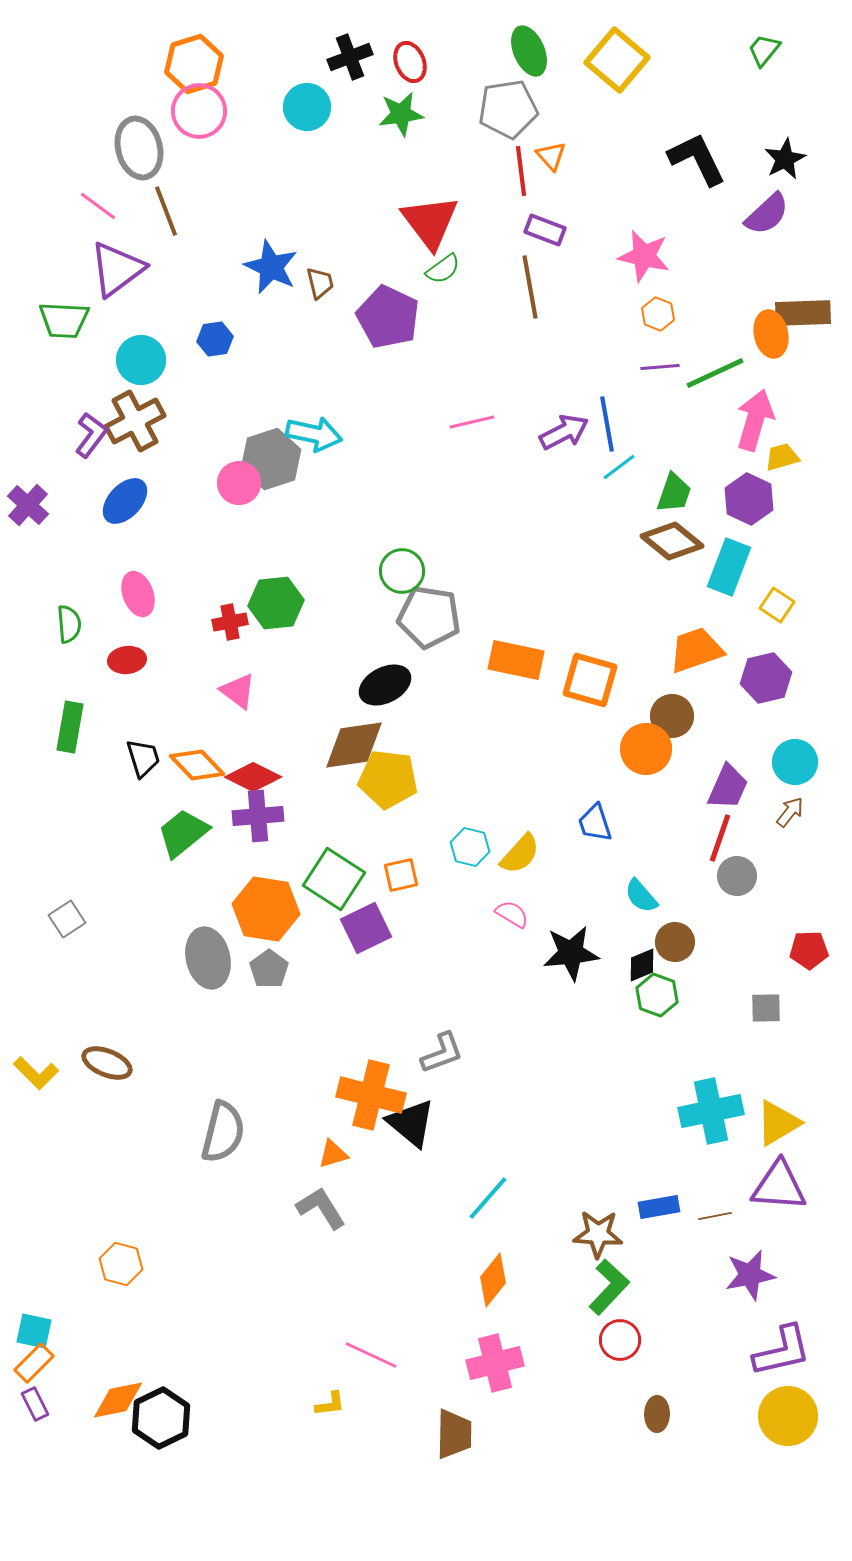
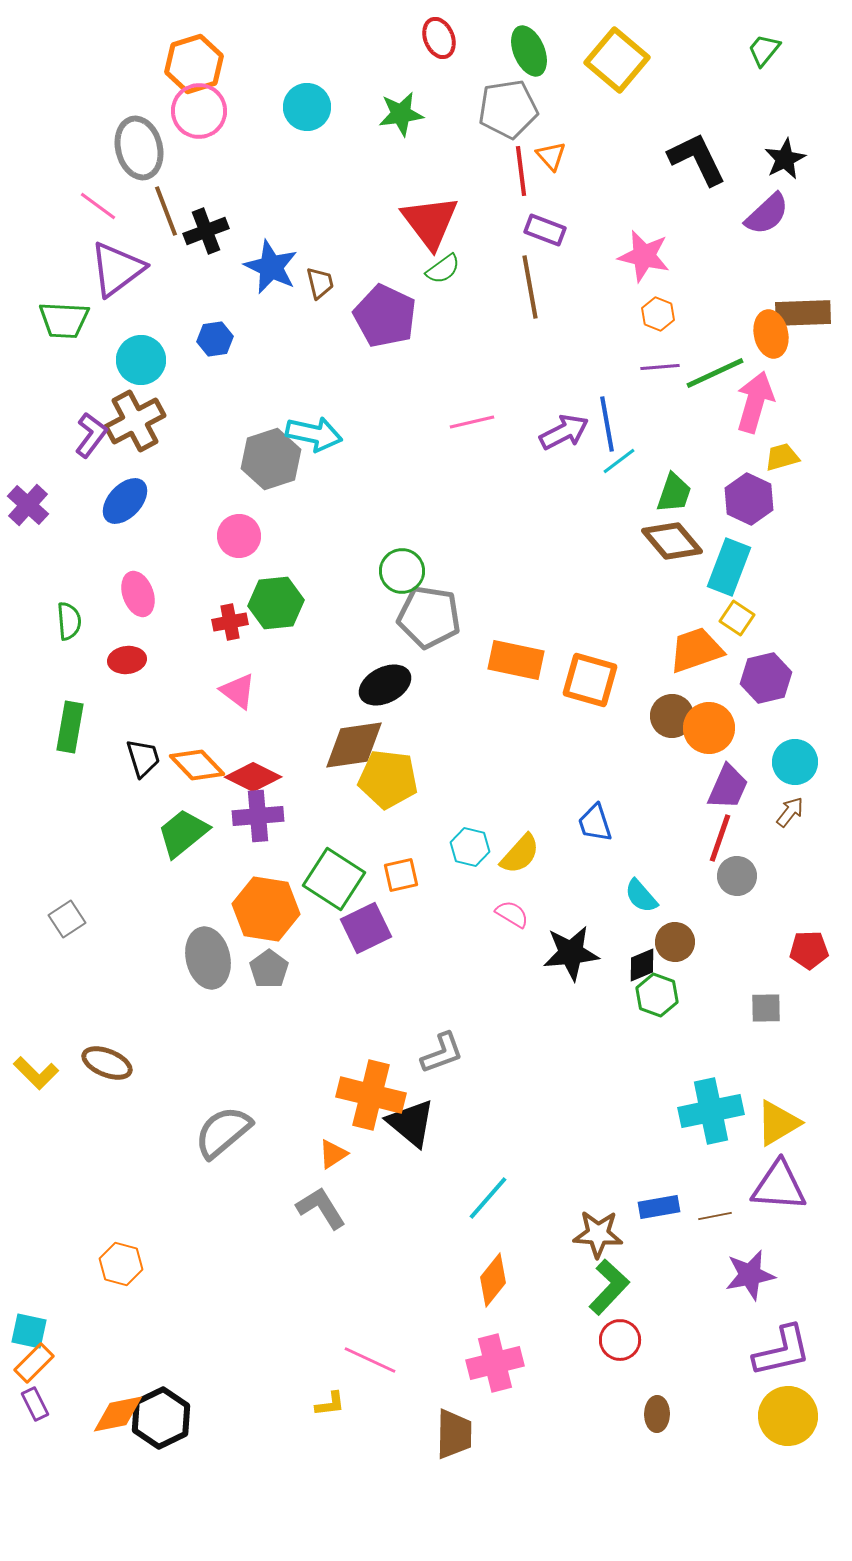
black cross at (350, 57): moved 144 px left, 174 px down
red ellipse at (410, 62): moved 29 px right, 24 px up
purple pentagon at (388, 317): moved 3 px left, 1 px up
pink arrow at (755, 420): moved 18 px up
cyan line at (619, 467): moved 6 px up
pink circle at (239, 483): moved 53 px down
brown diamond at (672, 541): rotated 10 degrees clockwise
yellow square at (777, 605): moved 40 px left, 13 px down
green semicircle at (69, 624): moved 3 px up
orange circle at (646, 749): moved 63 px right, 21 px up
gray semicircle at (223, 1132): rotated 144 degrees counterclockwise
orange triangle at (333, 1154): rotated 16 degrees counterclockwise
cyan square at (34, 1331): moved 5 px left
pink line at (371, 1355): moved 1 px left, 5 px down
orange diamond at (118, 1400): moved 14 px down
